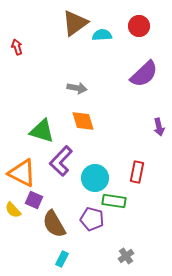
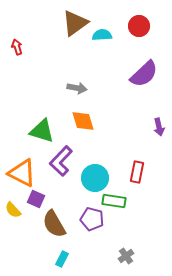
purple square: moved 2 px right, 1 px up
